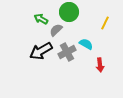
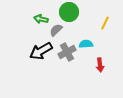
green arrow: rotated 16 degrees counterclockwise
cyan semicircle: rotated 32 degrees counterclockwise
